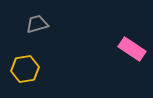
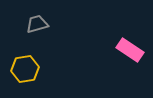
pink rectangle: moved 2 px left, 1 px down
